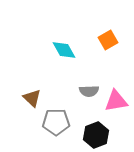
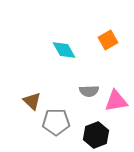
brown triangle: moved 3 px down
